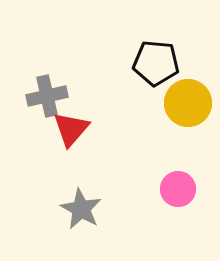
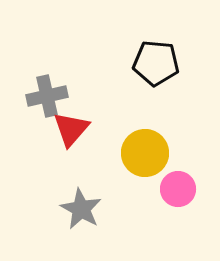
yellow circle: moved 43 px left, 50 px down
